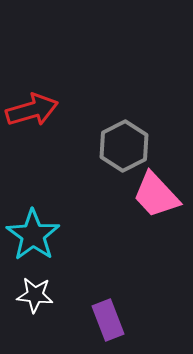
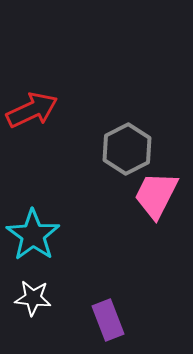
red arrow: rotated 9 degrees counterclockwise
gray hexagon: moved 3 px right, 3 px down
pink trapezoid: rotated 70 degrees clockwise
white star: moved 2 px left, 3 px down
